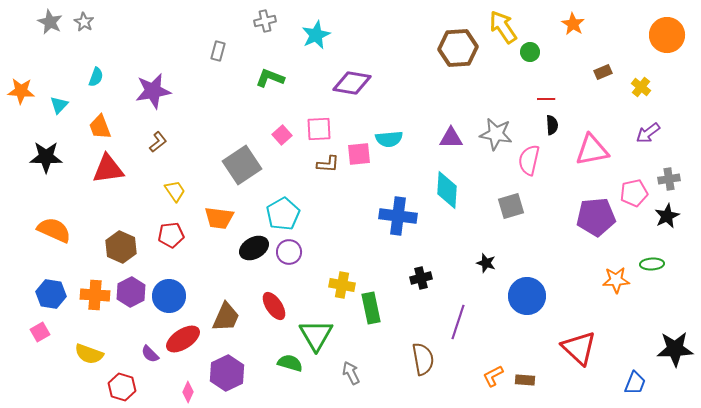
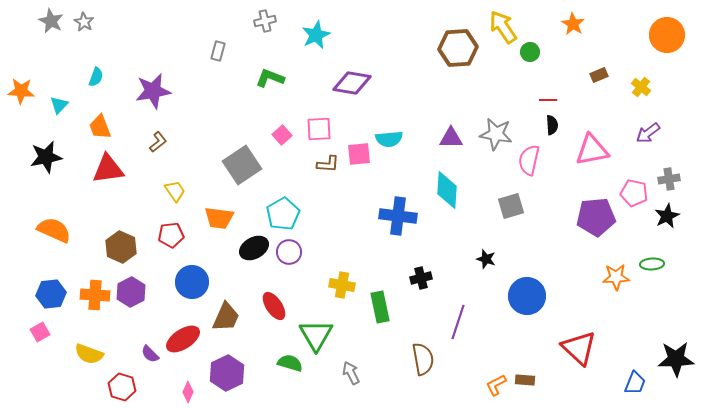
gray star at (50, 22): moved 1 px right, 1 px up
brown rectangle at (603, 72): moved 4 px left, 3 px down
red line at (546, 99): moved 2 px right, 1 px down
black star at (46, 157): rotated 12 degrees counterclockwise
pink pentagon at (634, 193): rotated 24 degrees clockwise
black star at (486, 263): moved 4 px up
orange star at (616, 280): moved 3 px up
blue hexagon at (51, 294): rotated 16 degrees counterclockwise
blue circle at (169, 296): moved 23 px right, 14 px up
green rectangle at (371, 308): moved 9 px right, 1 px up
black star at (675, 349): moved 1 px right, 10 px down
orange L-shape at (493, 376): moved 3 px right, 9 px down
